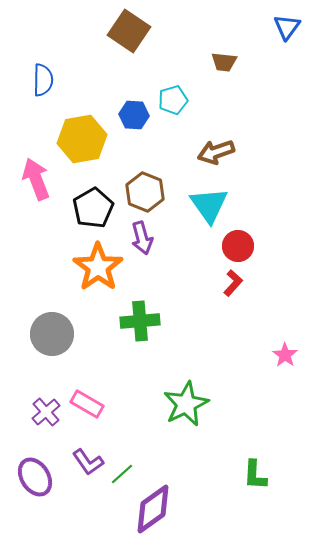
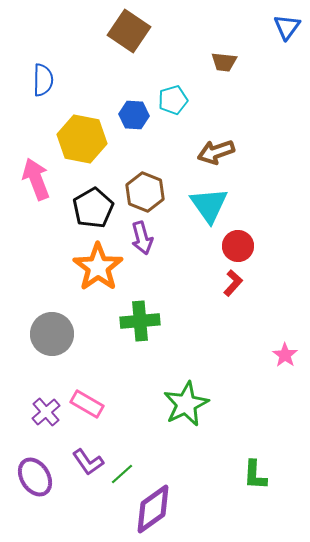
yellow hexagon: rotated 21 degrees clockwise
